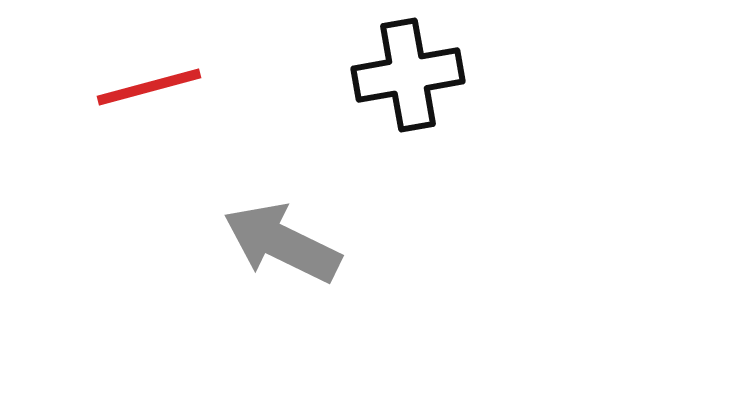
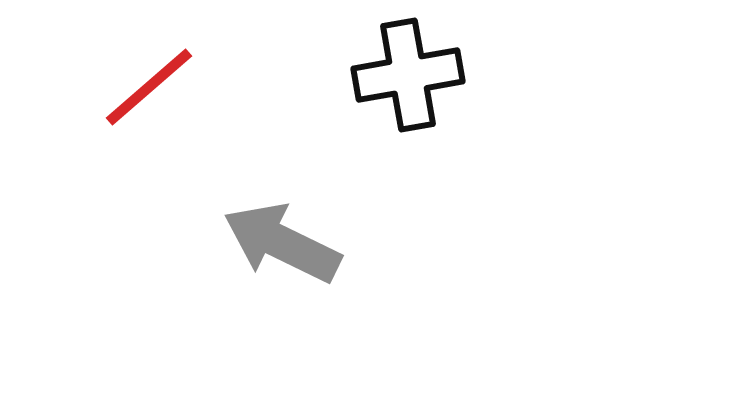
red line: rotated 26 degrees counterclockwise
